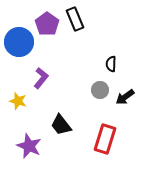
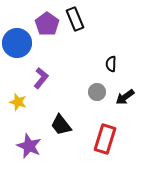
blue circle: moved 2 px left, 1 px down
gray circle: moved 3 px left, 2 px down
yellow star: moved 1 px down
